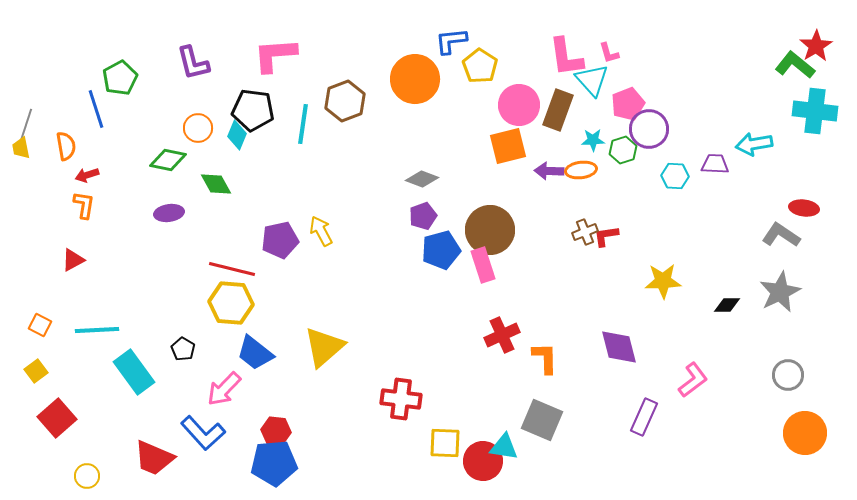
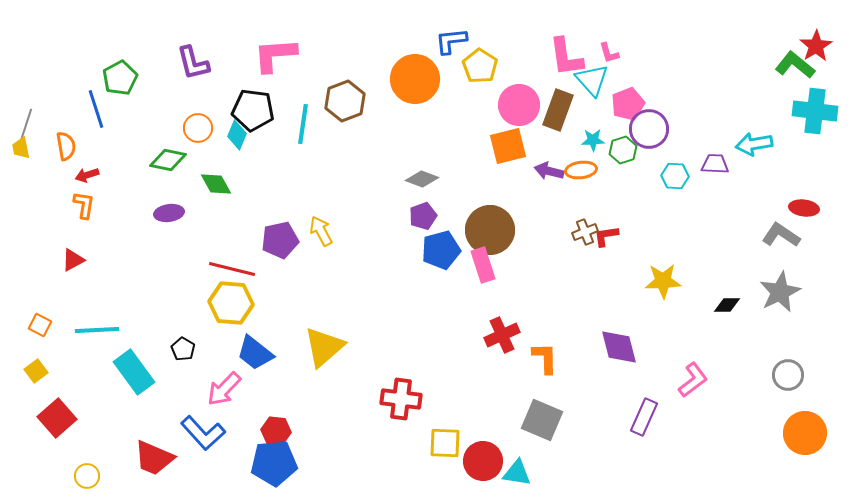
purple arrow at (549, 171): rotated 12 degrees clockwise
cyan triangle at (504, 447): moved 13 px right, 26 px down
